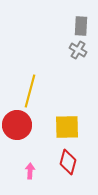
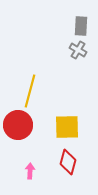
red circle: moved 1 px right
